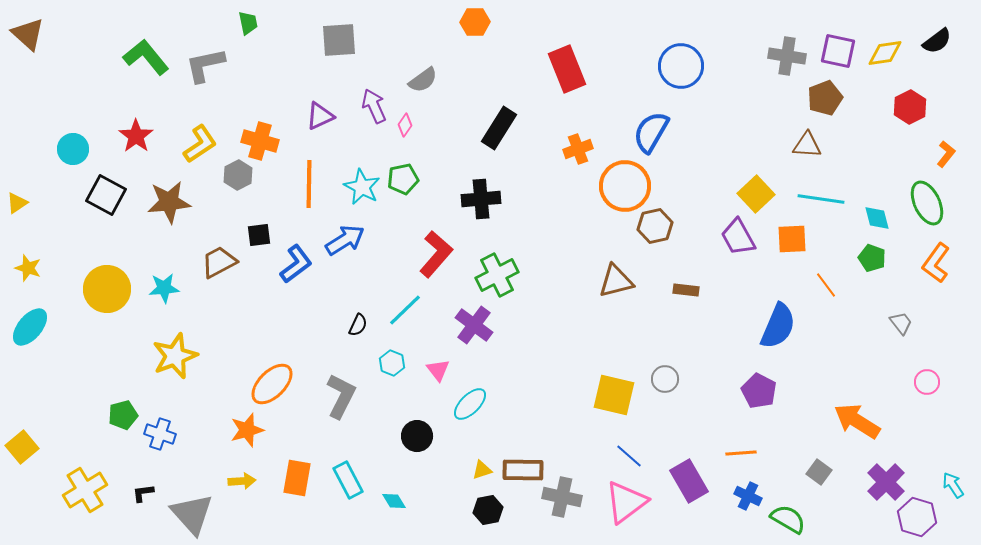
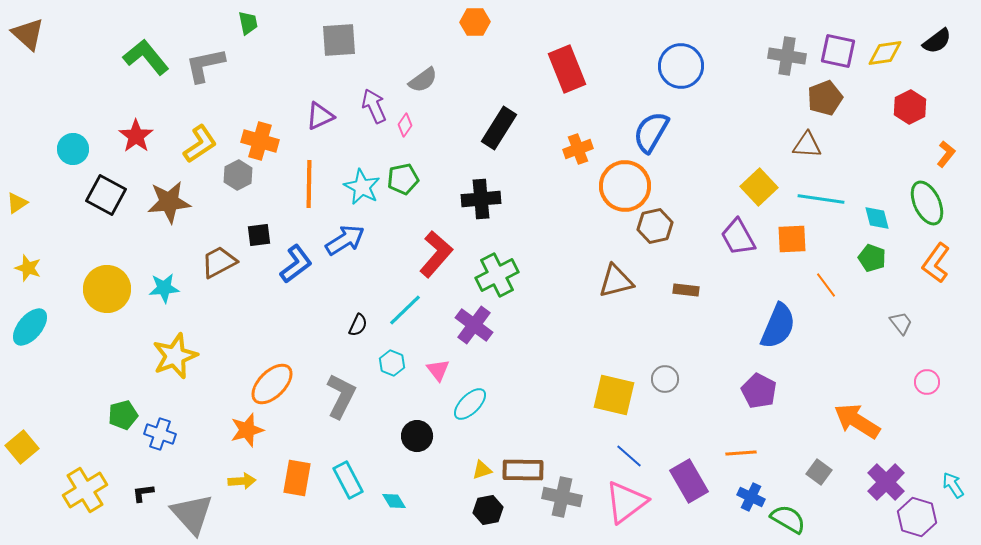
yellow square at (756, 194): moved 3 px right, 7 px up
blue cross at (748, 496): moved 3 px right, 1 px down
